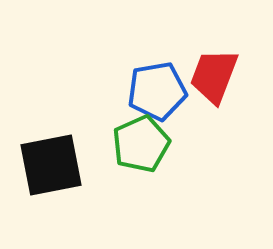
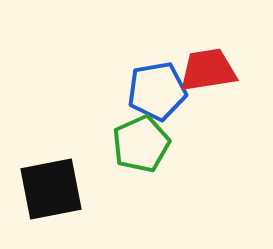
red trapezoid: moved 6 px left, 6 px up; rotated 60 degrees clockwise
black square: moved 24 px down
